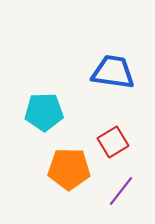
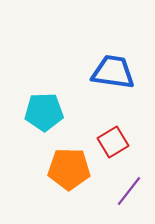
purple line: moved 8 px right
